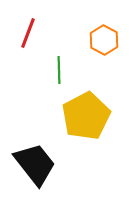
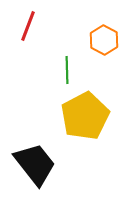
red line: moved 7 px up
green line: moved 8 px right
yellow pentagon: moved 1 px left
